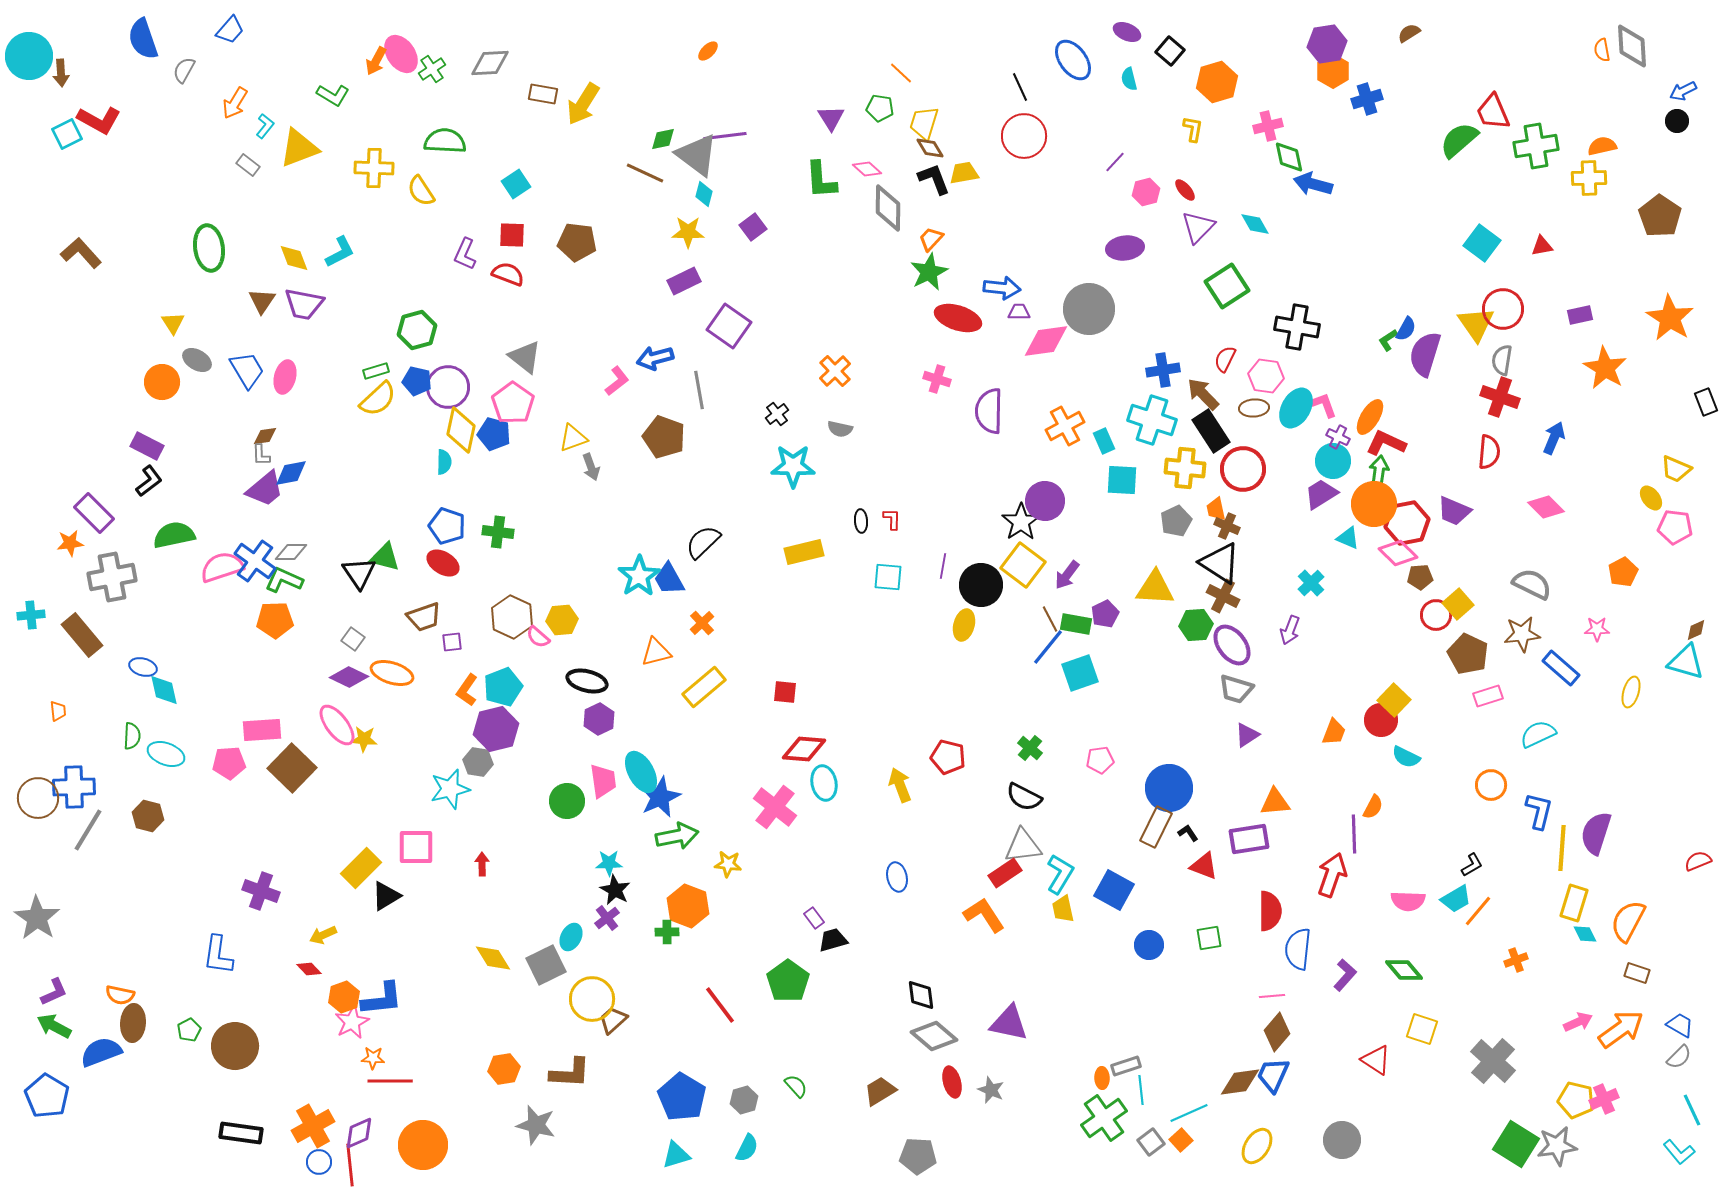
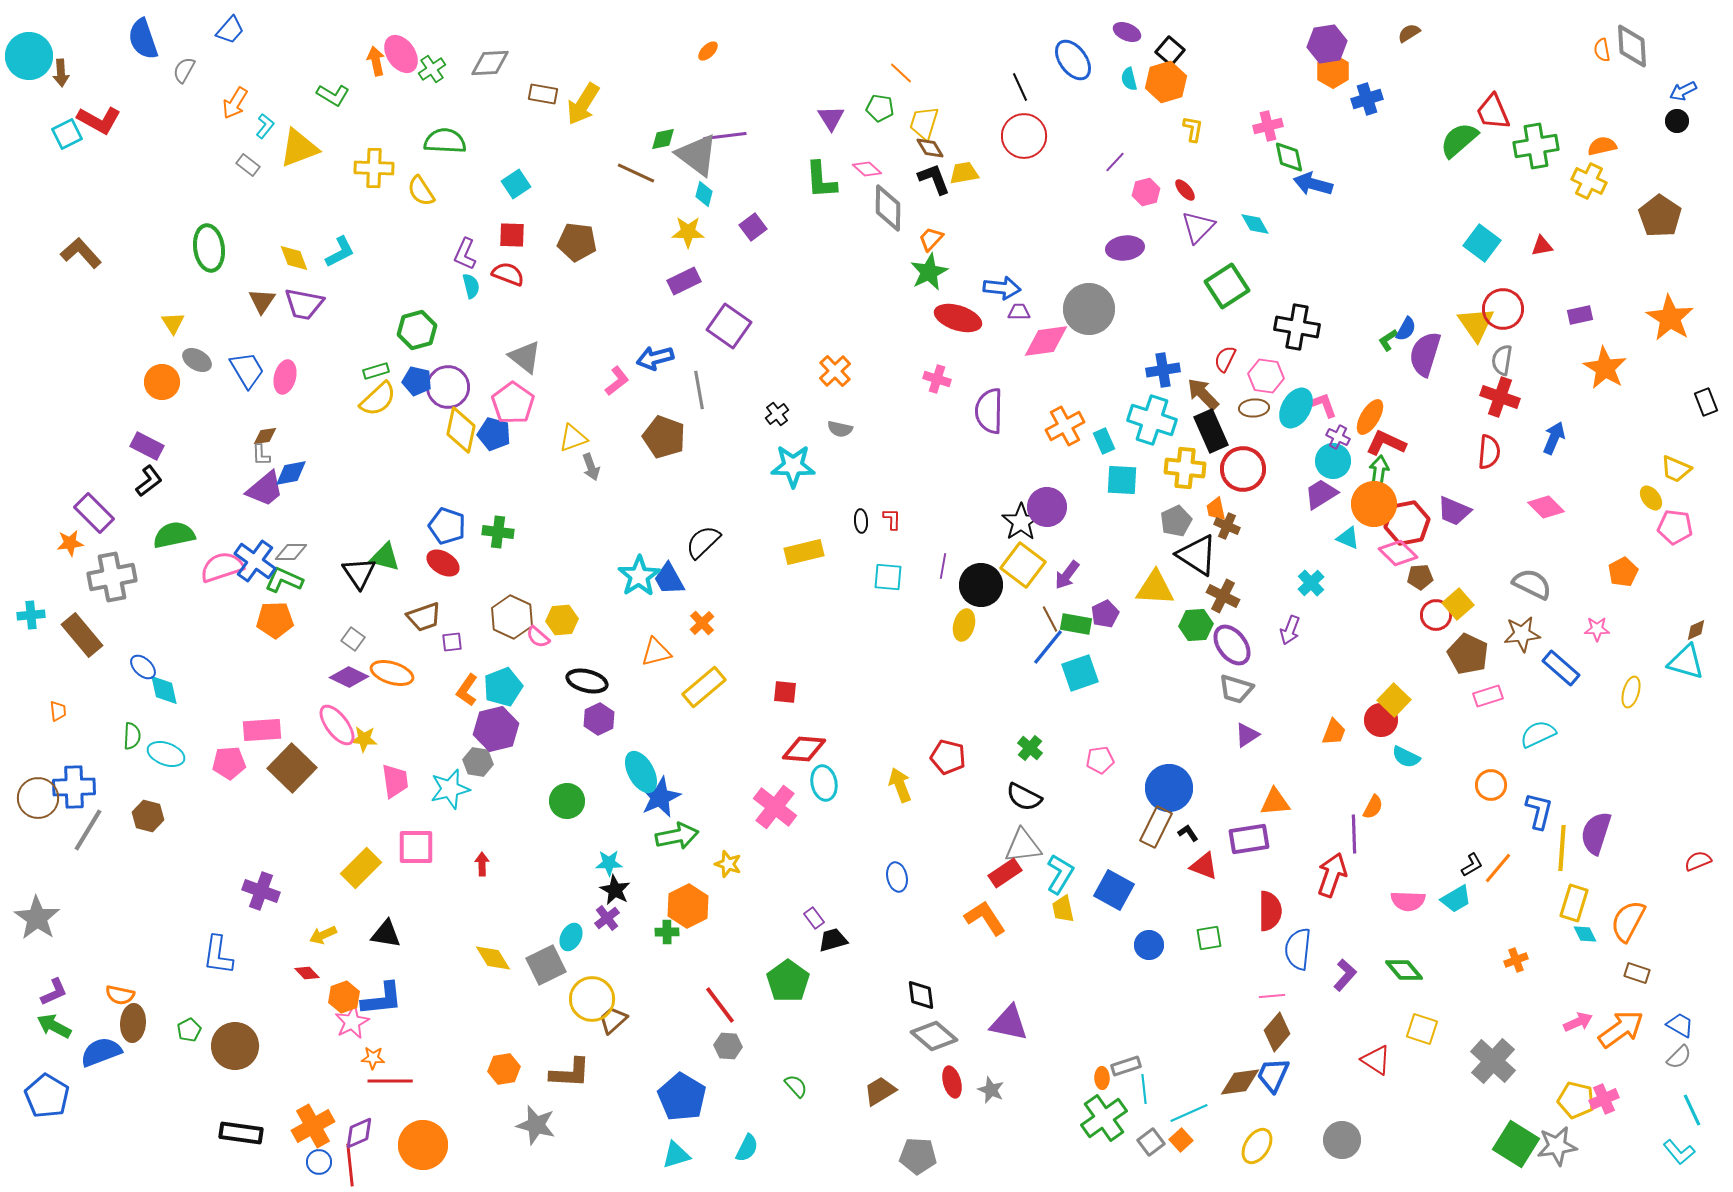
orange arrow at (376, 61): rotated 140 degrees clockwise
orange hexagon at (1217, 82): moved 51 px left
brown line at (645, 173): moved 9 px left
yellow cross at (1589, 178): moved 3 px down; rotated 28 degrees clockwise
black rectangle at (1211, 431): rotated 9 degrees clockwise
cyan semicircle at (444, 462): moved 27 px right, 176 px up; rotated 15 degrees counterclockwise
purple circle at (1045, 501): moved 2 px right, 6 px down
black triangle at (1220, 563): moved 23 px left, 8 px up
blue ellipse at (143, 667): rotated 28 degrees clockwise
pink trapezoid at (603, 781): moved 208 px left
yellow star at (728, 864): rotated 12 degrees clockwise
black triangle at (386, 896): moved 38 px down; rotated 40 degrees clockwise
orange hexagon at (688, 906): rotated 12 degrees clockwise
orange line at (1478, 911): moved 20 px right, 43 px up
orange L-shape at (984, 915): moved 1 px right, 3 px down
red diamond at (309, 969): moved 2 px left, 4 px down
cyan line at (1141, 1090): moved 3 px right, 1 px up
gray hexagon at (744, 1100): moved 16 px left, 54 px up; rotated 20 degrees clockwise
